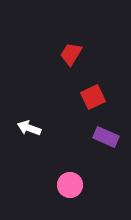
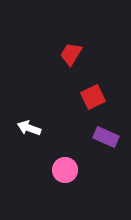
pink circle: moved 5 px left, 15 px up
